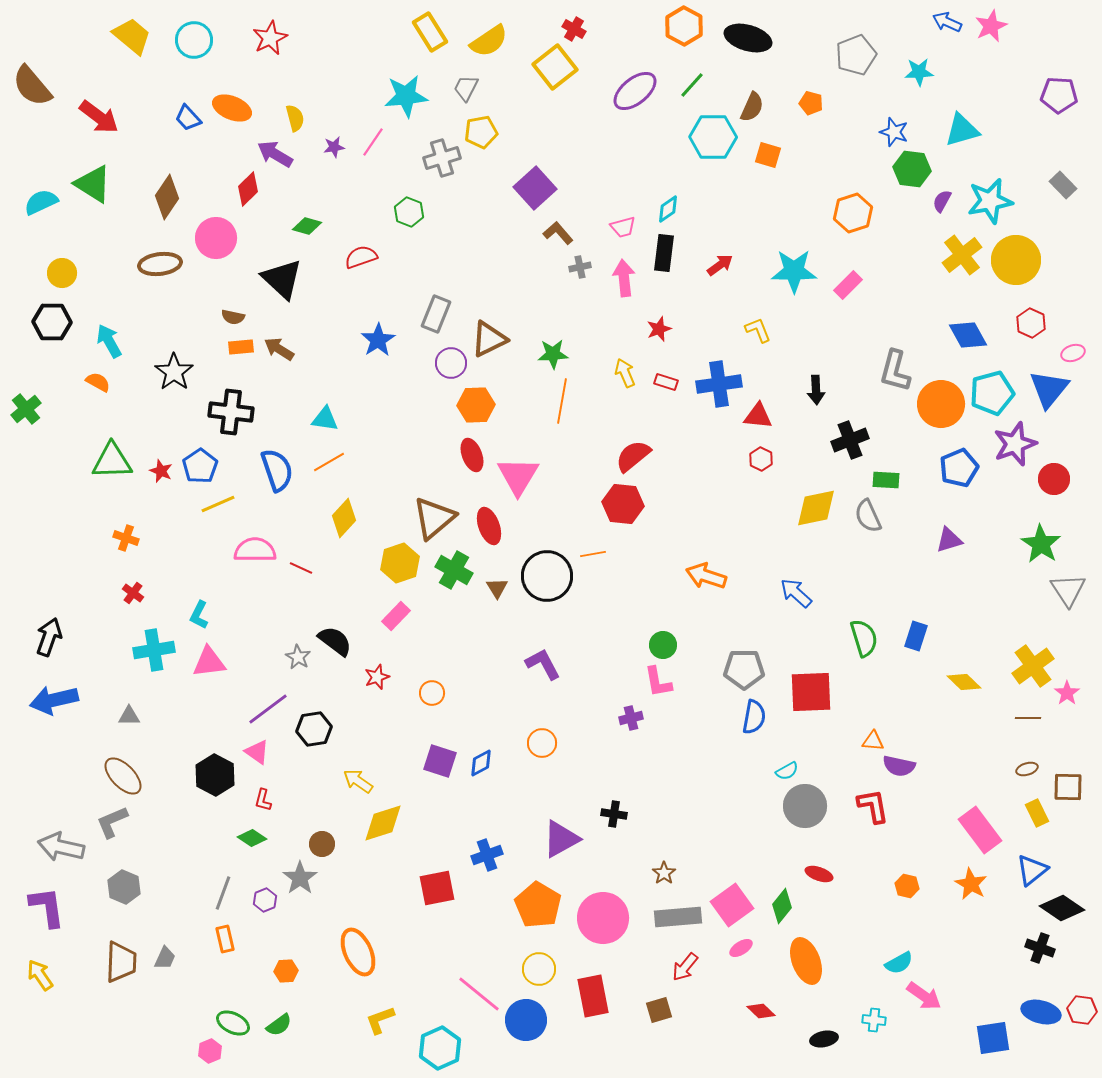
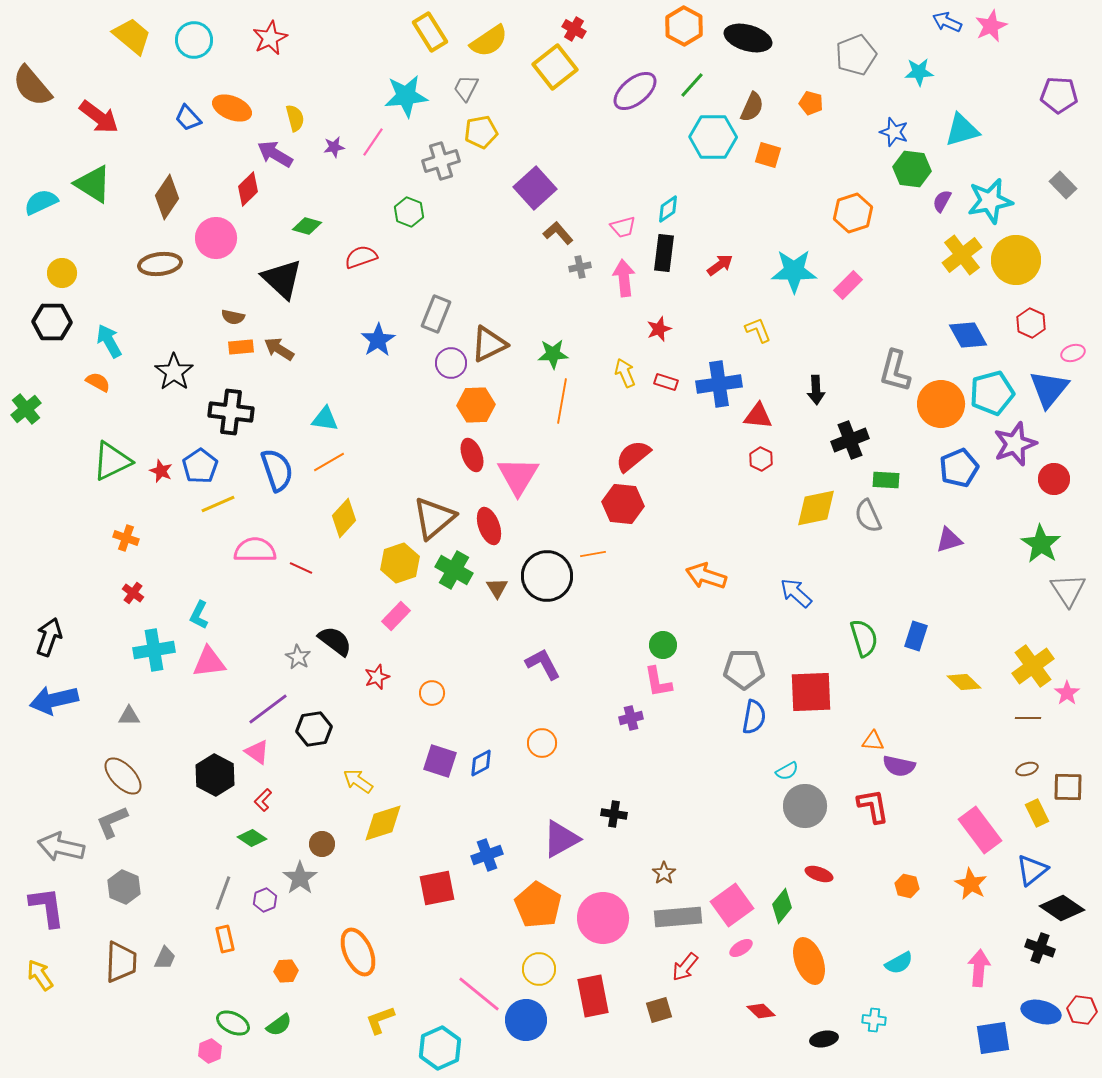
gray cross at (442, 158): moved 1 px left, 3 px down
brown triangle at (489, 339): moved 5 px down
green triangle at (112, 461): rotated 24 degrees counterclockwise
red L-shape at (263, 800): rotated 30 degrees clockwise
orange ellipse at (806, 961): moved 3 px right
pink arrow at (924, 996): moved 55 px right, 28 px up; rotated 120 degrees counterclockwise
